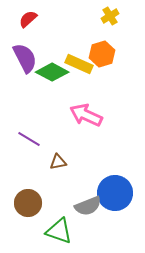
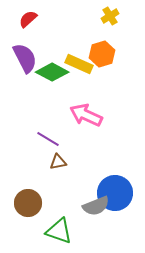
purple line: moved 19 px right
gray semicircle: moved 8 px right
